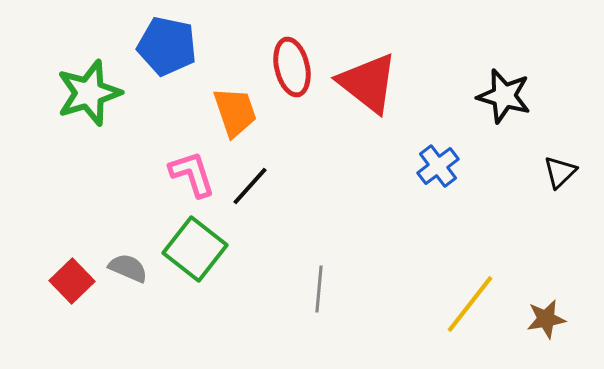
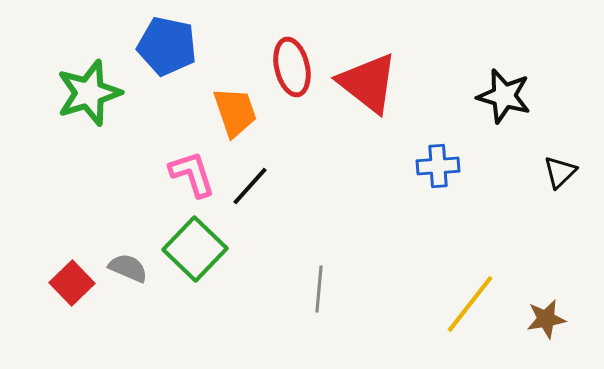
blue cross: rotated 33 degrees clockwise
green square: rotated 6 degrees clockwise
red square: moved 2 px down
